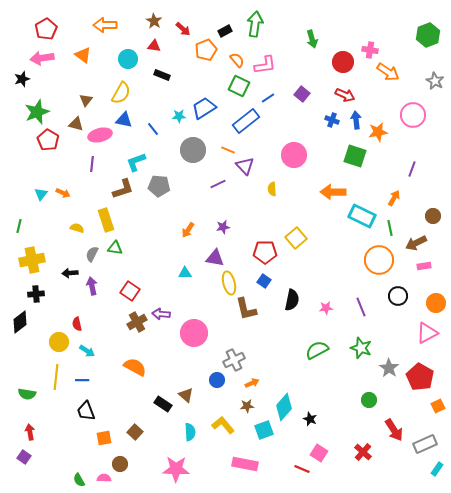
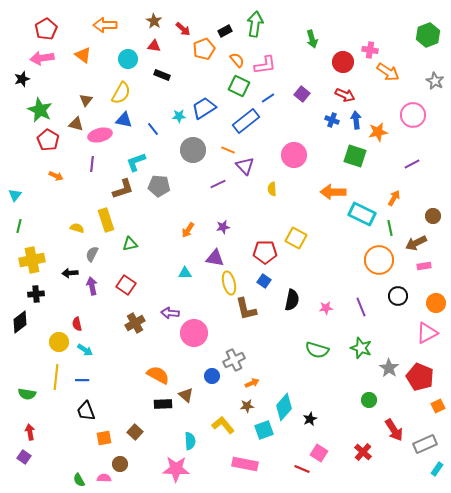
orange pentagon at (206, 50): moved 2 px left, 1 px up
green star at (37, 112): moved 3 px right, 2 px up; rotated 25 degrees counterclockwise
purple line at (412, 169): moved 5 px up; rotated 42 degrees clockwise
orange arrow at (63, 193): moved 7 px left, 17 px up
cyan triangle at (41, 194): moved 26 px left, 1 px down
cyan rectangle at (362, 216): moved 2 px up
yellow square at (296, 238): rotated 20 degrees counterclockwise
green triangle at (115, 248): moved 15 px right, 4 px up; rotated 21 degrees counterclockwise
red square at (130, 291): moved 4 px left, 6 px up
purple arrow at (161, 314): moved 9 px right, 1 px up
brown cross at (137, 322): moved 2 px left, 1 px down
green semicircle at (317, 350): rotated 135 degrees counterclockwise
cyan arrow at (87, 351): moved 2 px left, 1 px up
orange semicircle at (135, 367): moved 23 px right, 8 px down
red pentagon at (420, 377): rotated 8 degrees counterclockwise
blue circle at (217, 380): moved 5 px left, 4 px up
black rectangle at (163, 404): rotated 36 degrees counterclockwise
black star at (310, 419): rotated 24 degrees clockwise
cyan semicircle at (190, 432): moved 9 px down
